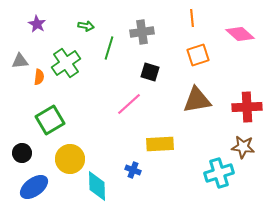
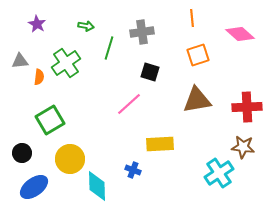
cyan cross: rotated 16 degrees counterclockwise
